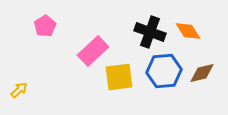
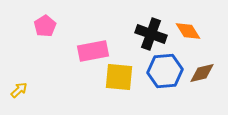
black cross: moved 1 px right, 2 px down
pink rectangle: rotated 32 degrees clockwise
blue hexagon: moved 1 px right
yellow square: rotated 12 degrees clockwise
